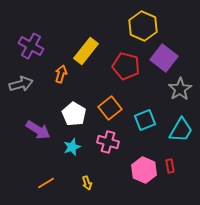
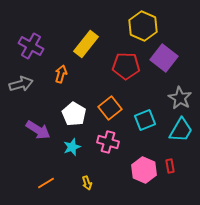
yellow rectangle: moved 7 px up
red pentagon: rotated 12 degrees counterclockwise
gray star: moved 9 px down; rotated 10 degrees counterclockwise
